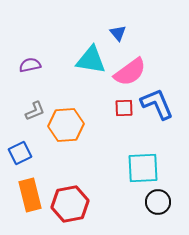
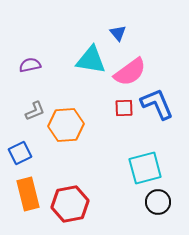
cyan square: moved 2 px right; rotated 12 degrees counterclockwise
orange rectangle: moved 2 px left, 1 px up
